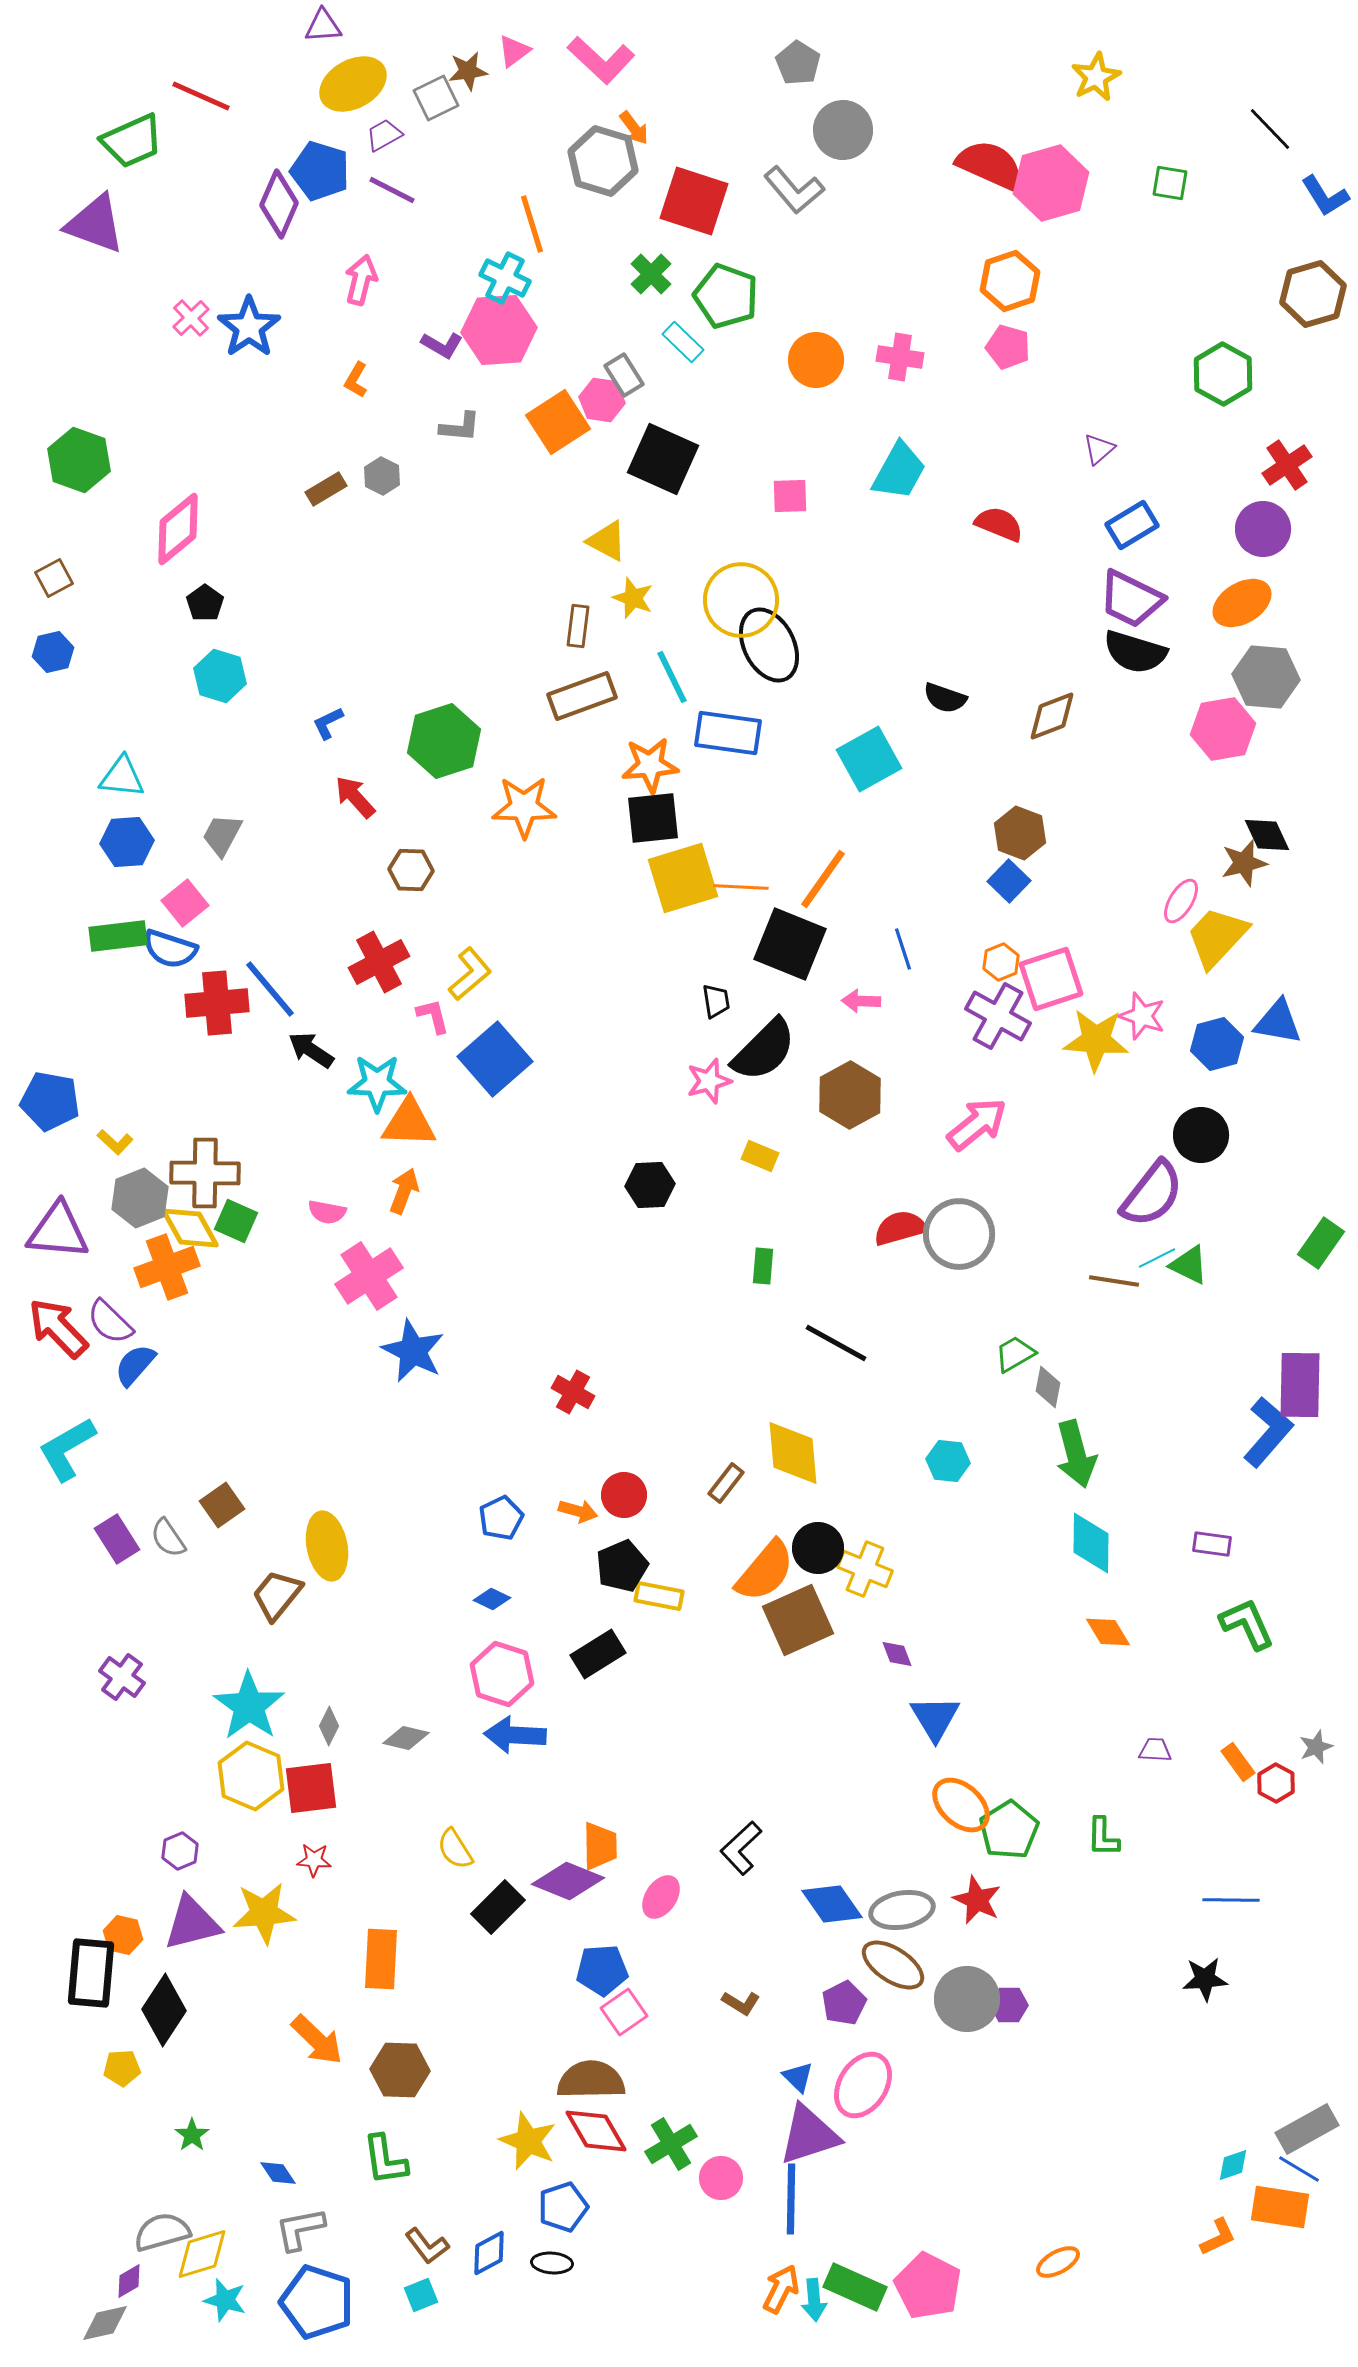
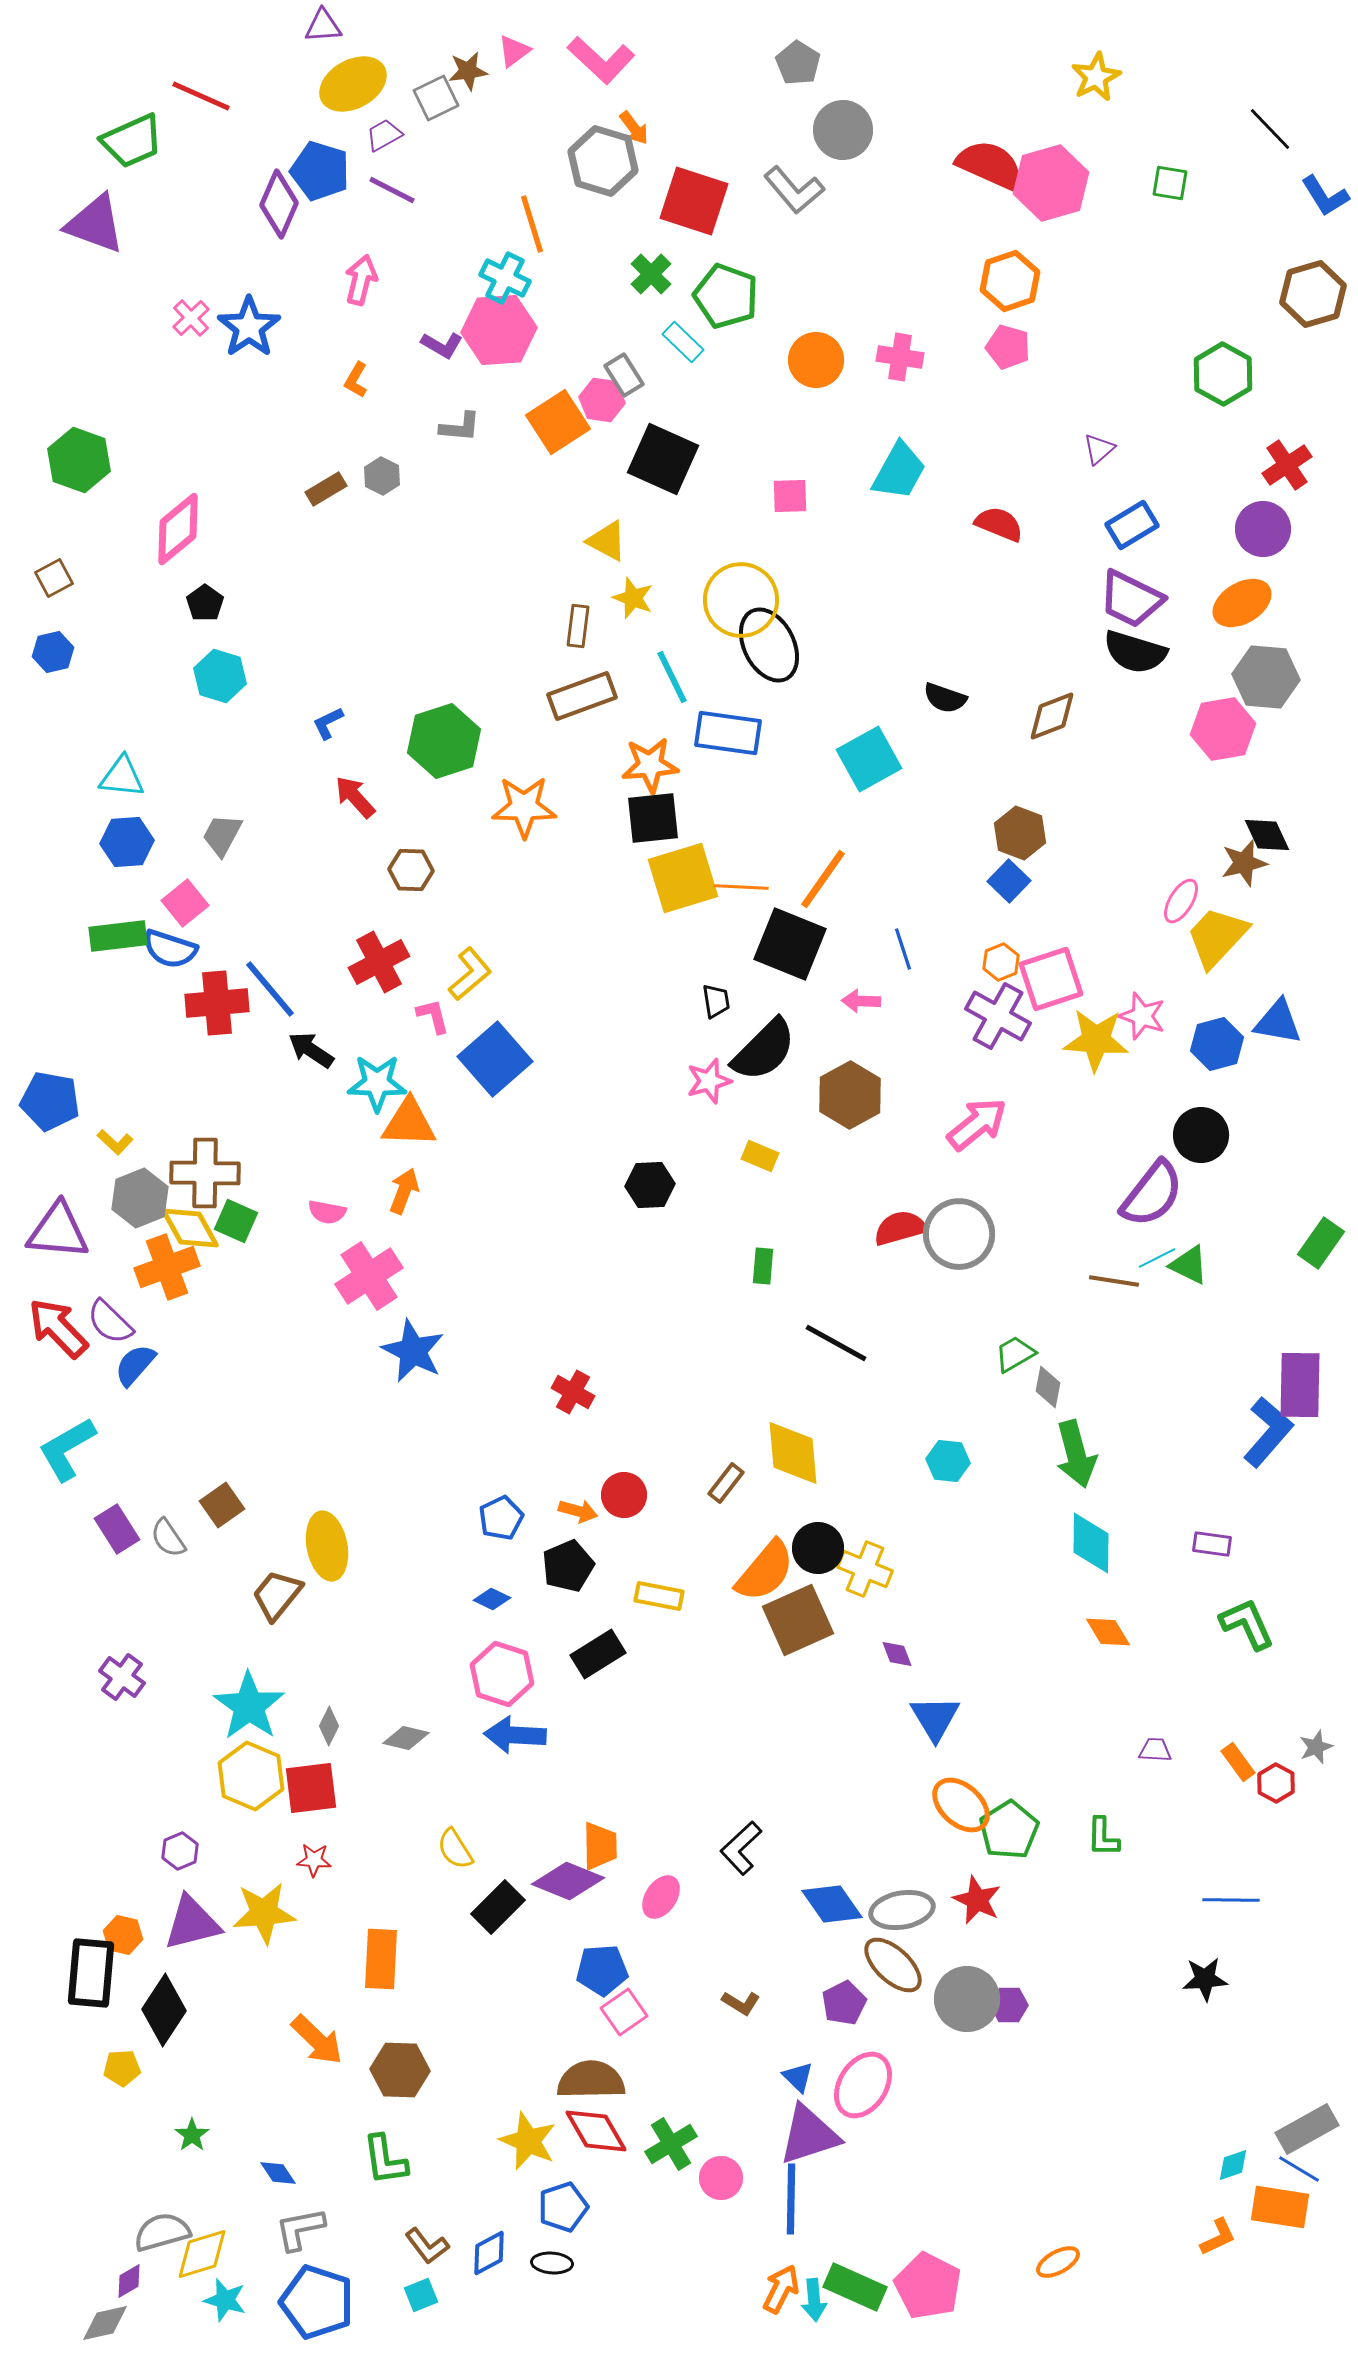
purple rectangle at (117, 1539): moved 10 px up
black pentagon at (622, 1566): moved 54 px left
brown ellipse at (893, 1965): rotated 10 degrees clockwise
